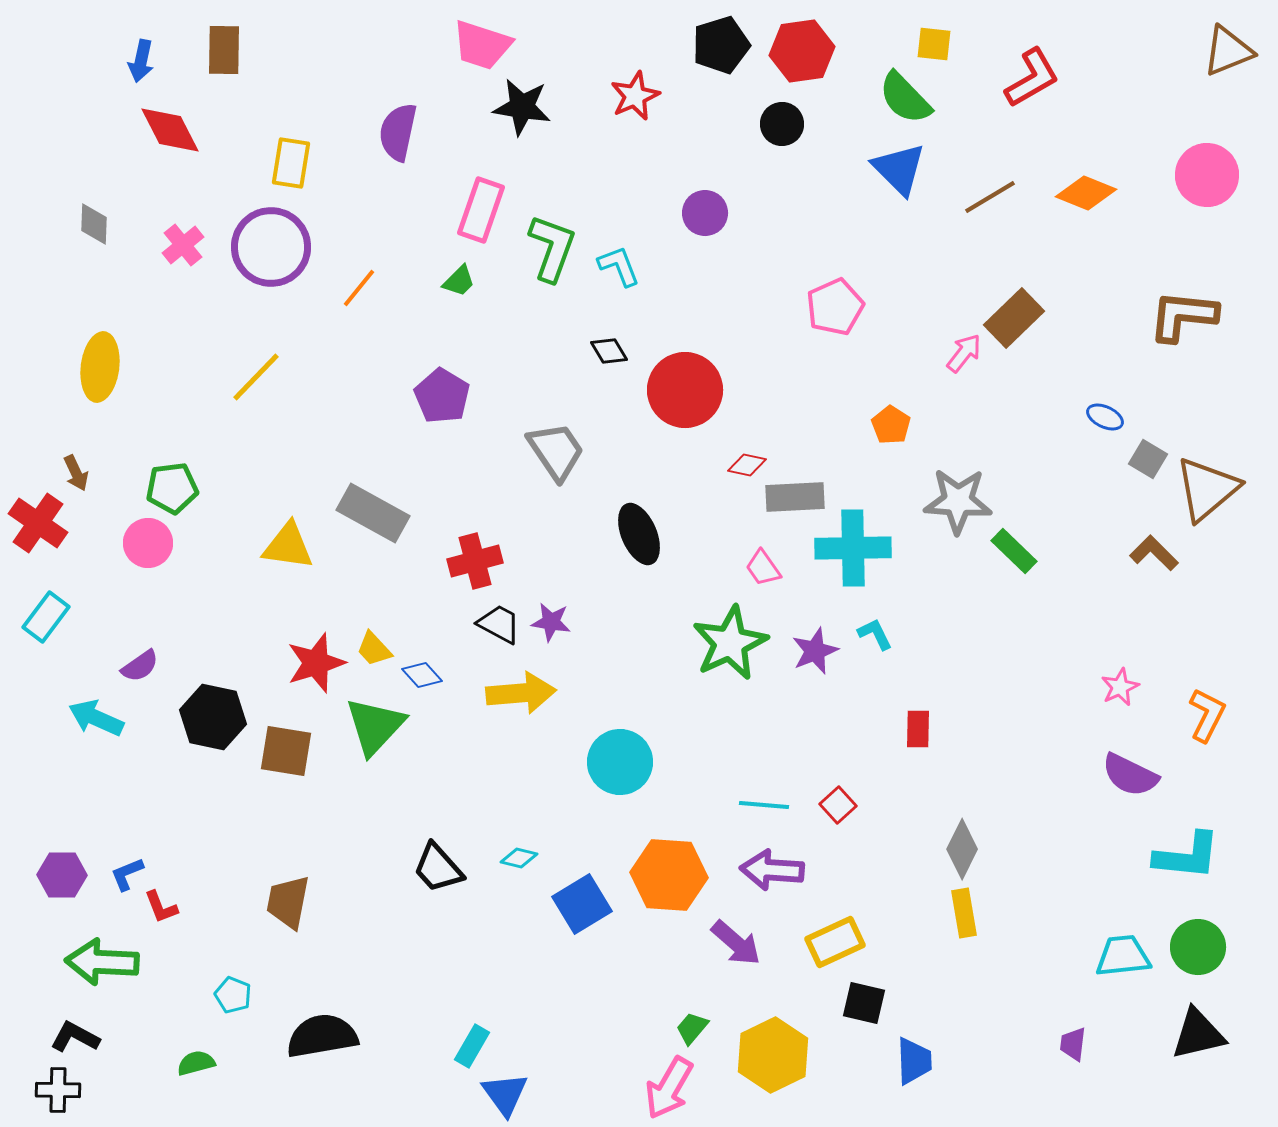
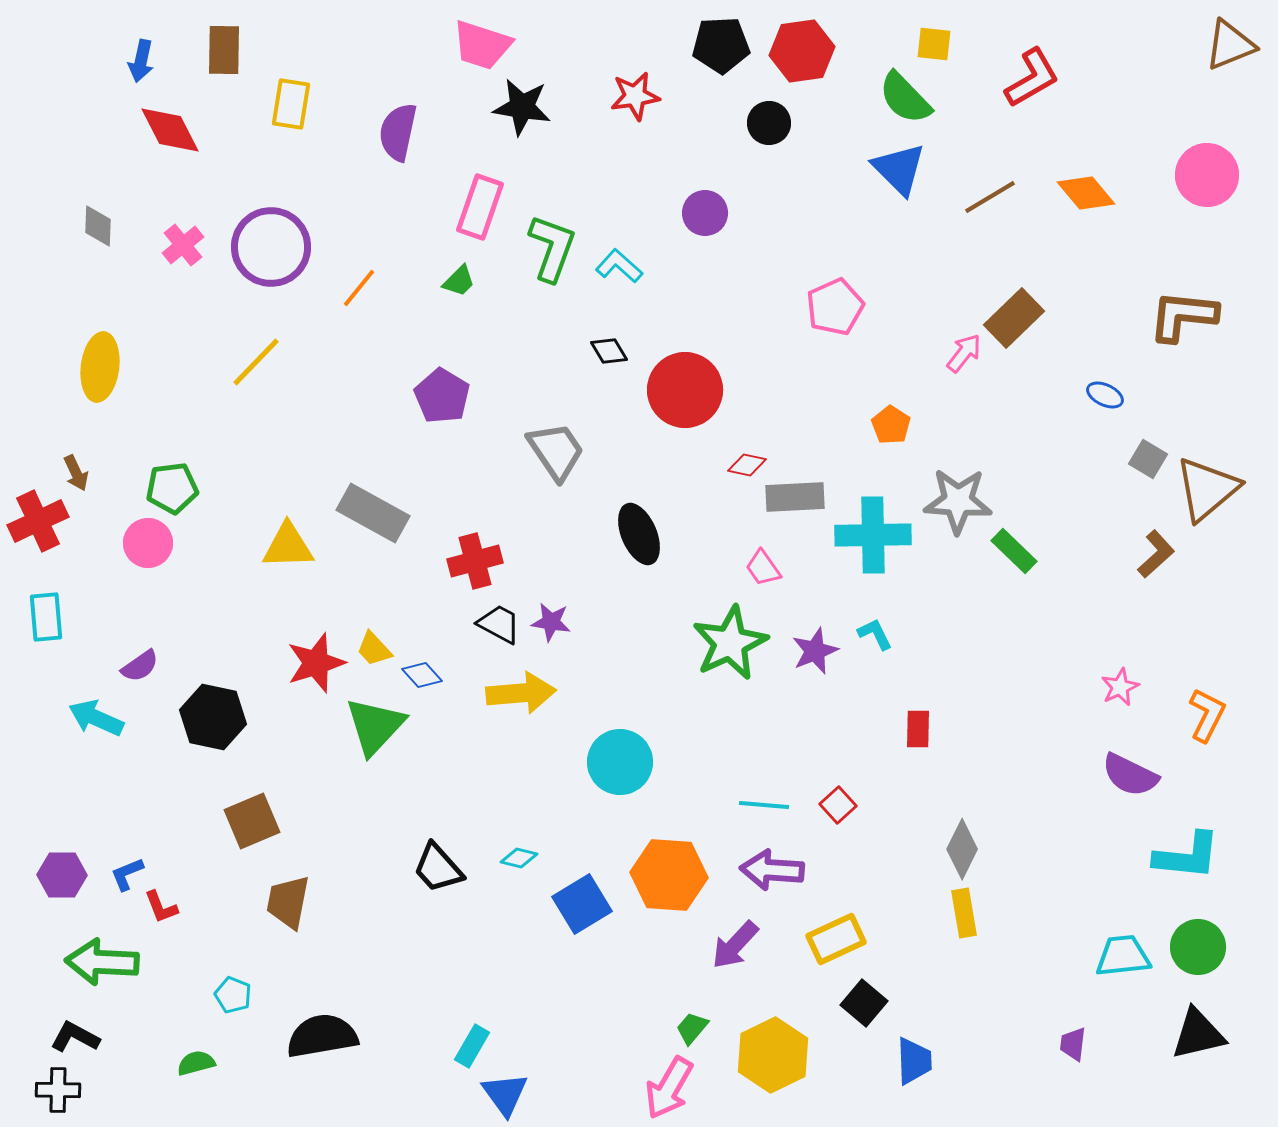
black pentagon at (721, 45): rotated 14 degrees clockwise
brown triangle at (1228, 51): moved 2 px right, 6 px up
red star at (635, 96): rotated 15 degrees clockwise
black circle at (782, 124): moved 13 px left, 1 px up
yellow rectangle at (291, 163): moved 59 px up
orange diamond at (1086, 193): rotated 28 degrees clockwise
pink rectangle at (481, 210): moved 1 px left, 3 px up
gray diamond at (94, 224): moved 4 px right, 2 px down
cyan L-shape at (619, 266): rotated 27 degrees counterclockwise
yellow line at (256, 377): moved 15 px up
blue ellipse at (1105, 417): moved 22 px up
red cross at (38, 523): moved 2 px up; rotated 30 degrees clockwise
yellow triangle at (288, 546): rotated 10 degrees counterclockwise
cyan cross at (853, 548): moved 20 px right, 13 px up
brown L-shape at (1154, 553): moved 2 px right, 1 px down; rotated 93 degrees clockwise
cyan rectangle at (46, 617): rotated 42 degrees counterclockwise
brown square at (286, 751): moved 34 px left, 70 px down; rotated 32 degrees counterclockwise
yellow rectangle at (835, 942): moved 1 px right, 3 px up
purple arrow at (736, 943): moved 1 px left, 2 px down; rotated 92 degrees clockwise
black square at (864, 1003): rotated 27 degrees clockwise
